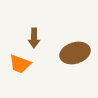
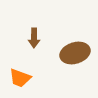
orange trapezoid: moved 14 px down
